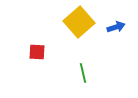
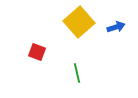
red square: rotated 18 degrees clockwise
green line: moved 6 px left
